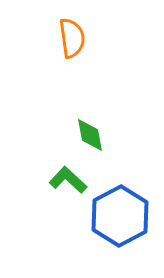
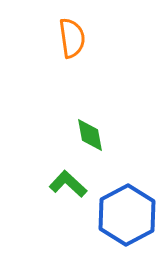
green L-shape: moved 4 px down
blue hexagon: moved 7 px right, 1 px up
